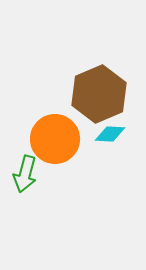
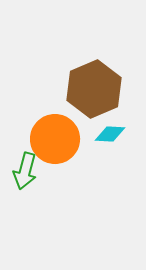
brown hexagon: moved 5 px left, 5 px up
green arrow: moved 3 px up
